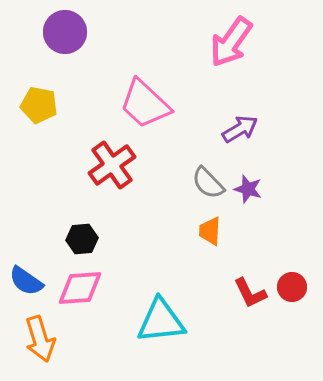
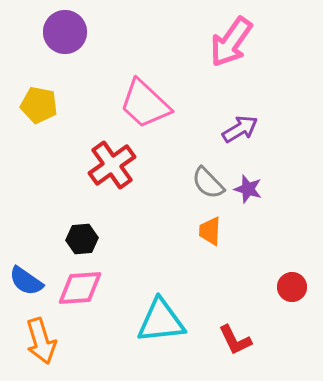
red L-shape: moved 15 px left, 47 px down
orange arrow: moved 1 px right, 2 px down
